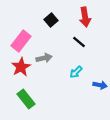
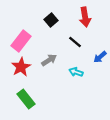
black line: moved 4 px left
gray arrow: moved 5 px right, 2 px down; rotated 21 degrees counterclockwise
cyan arrow: rotated 64 degrees clockwise
blue arrow: moved 28 px up; rotated 128 degrees clockwise
